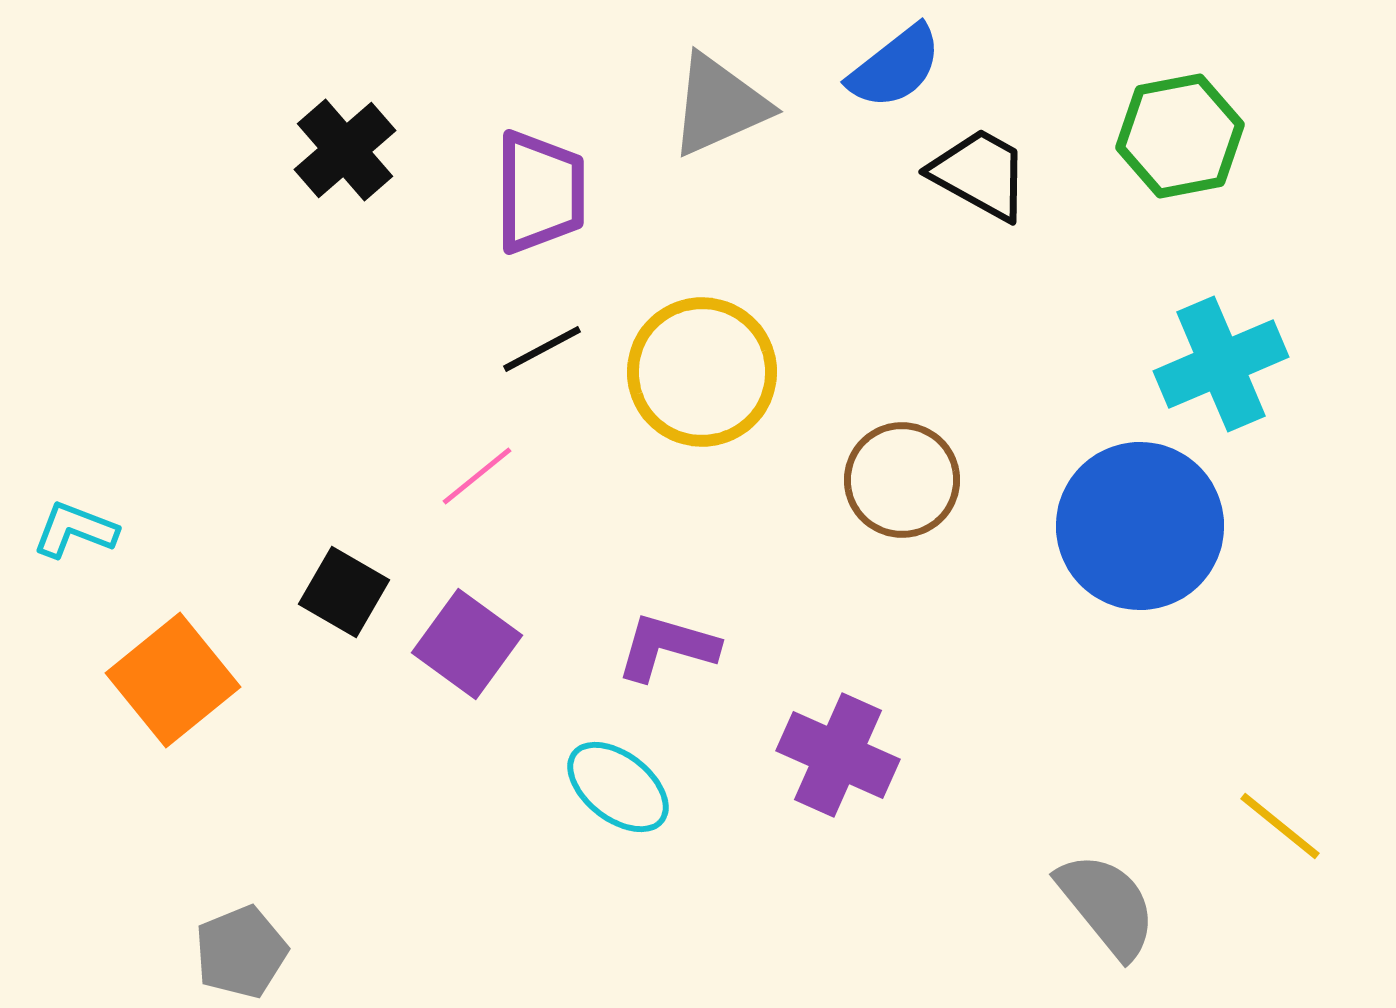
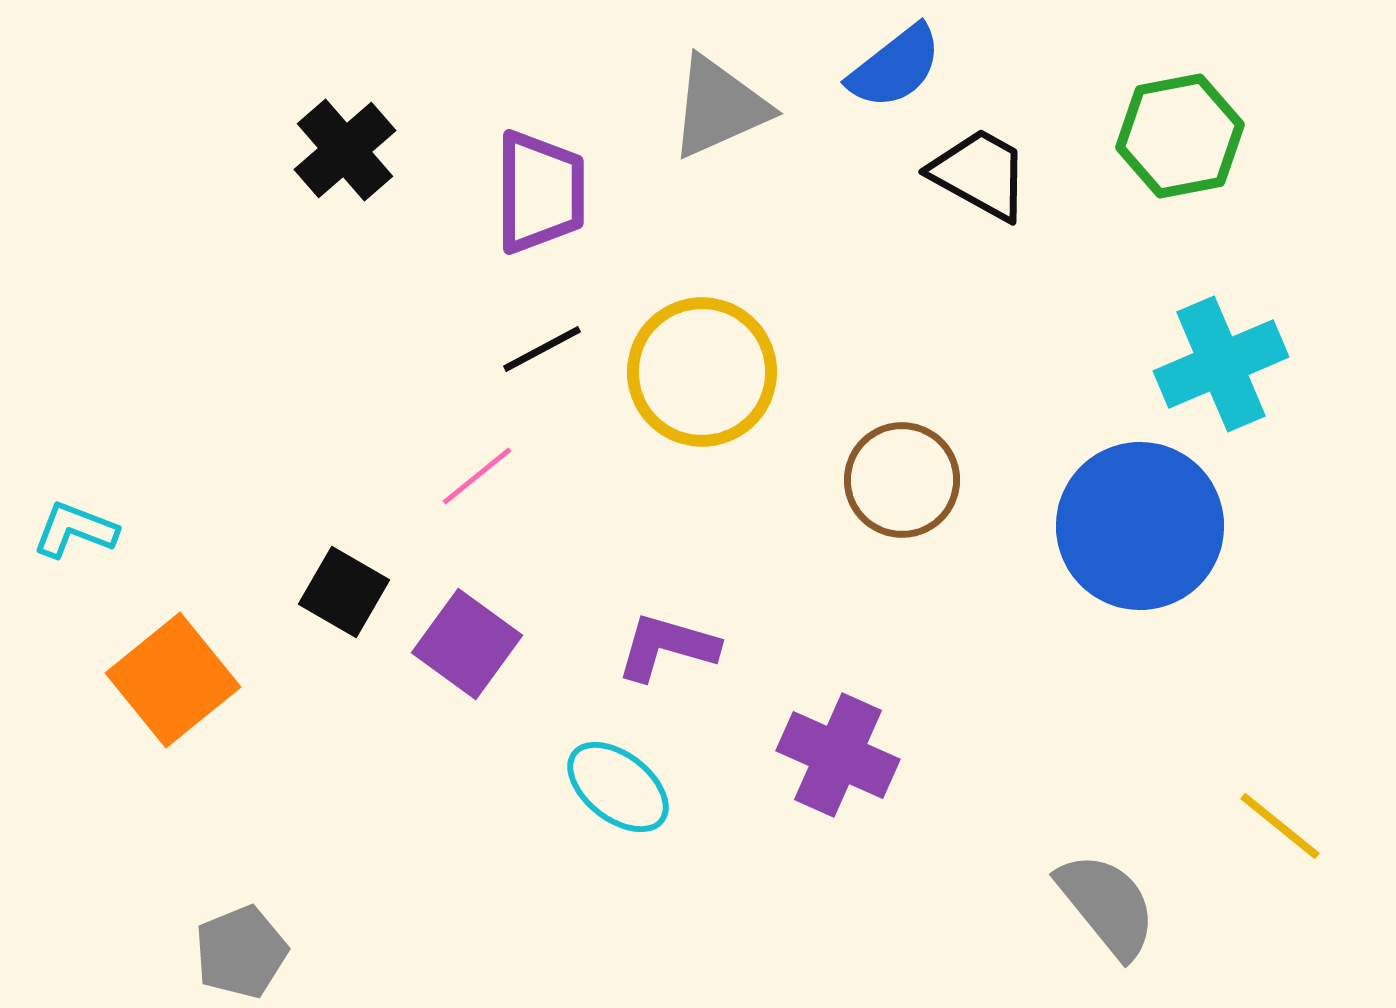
gray triangle: moved 2 px down
